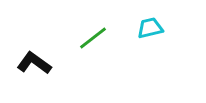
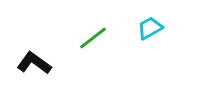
cyan trapezoid: rotated 16 degrees counterclockwise
